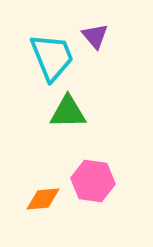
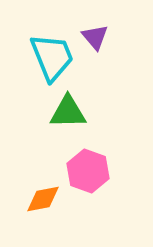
purple triangle: moved 1 px down
pink hexagon: moved 5 px left, 10 px up; rotated 12 degrees clockwise
orange diamond: rotated 6 degrees counterclockwise
